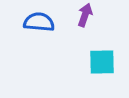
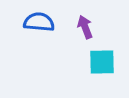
purple arrow: moved 12 px down; rotated 40 degrees counterclockwise
